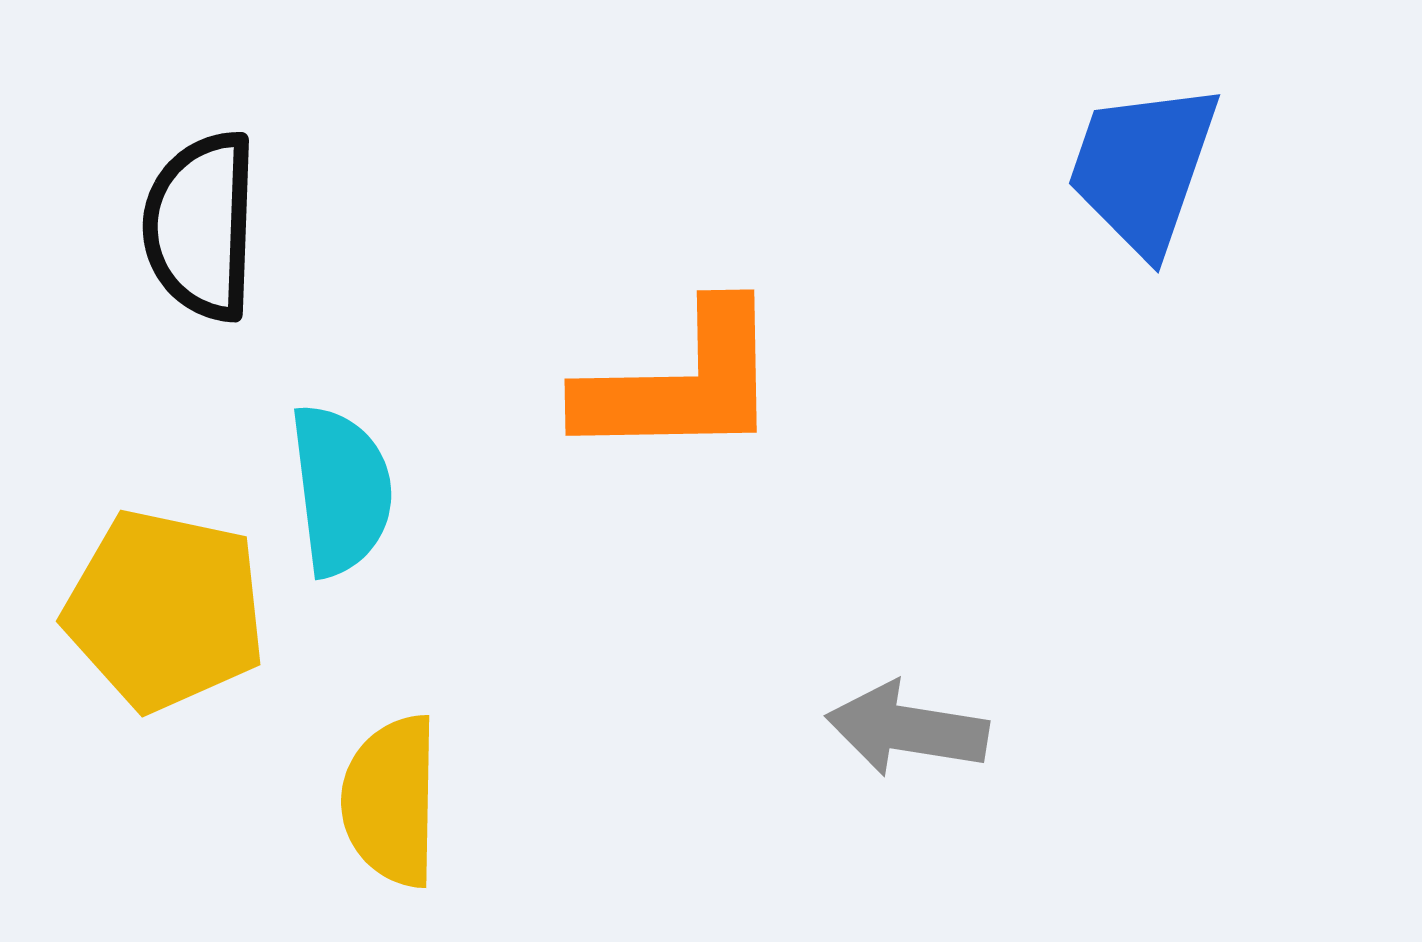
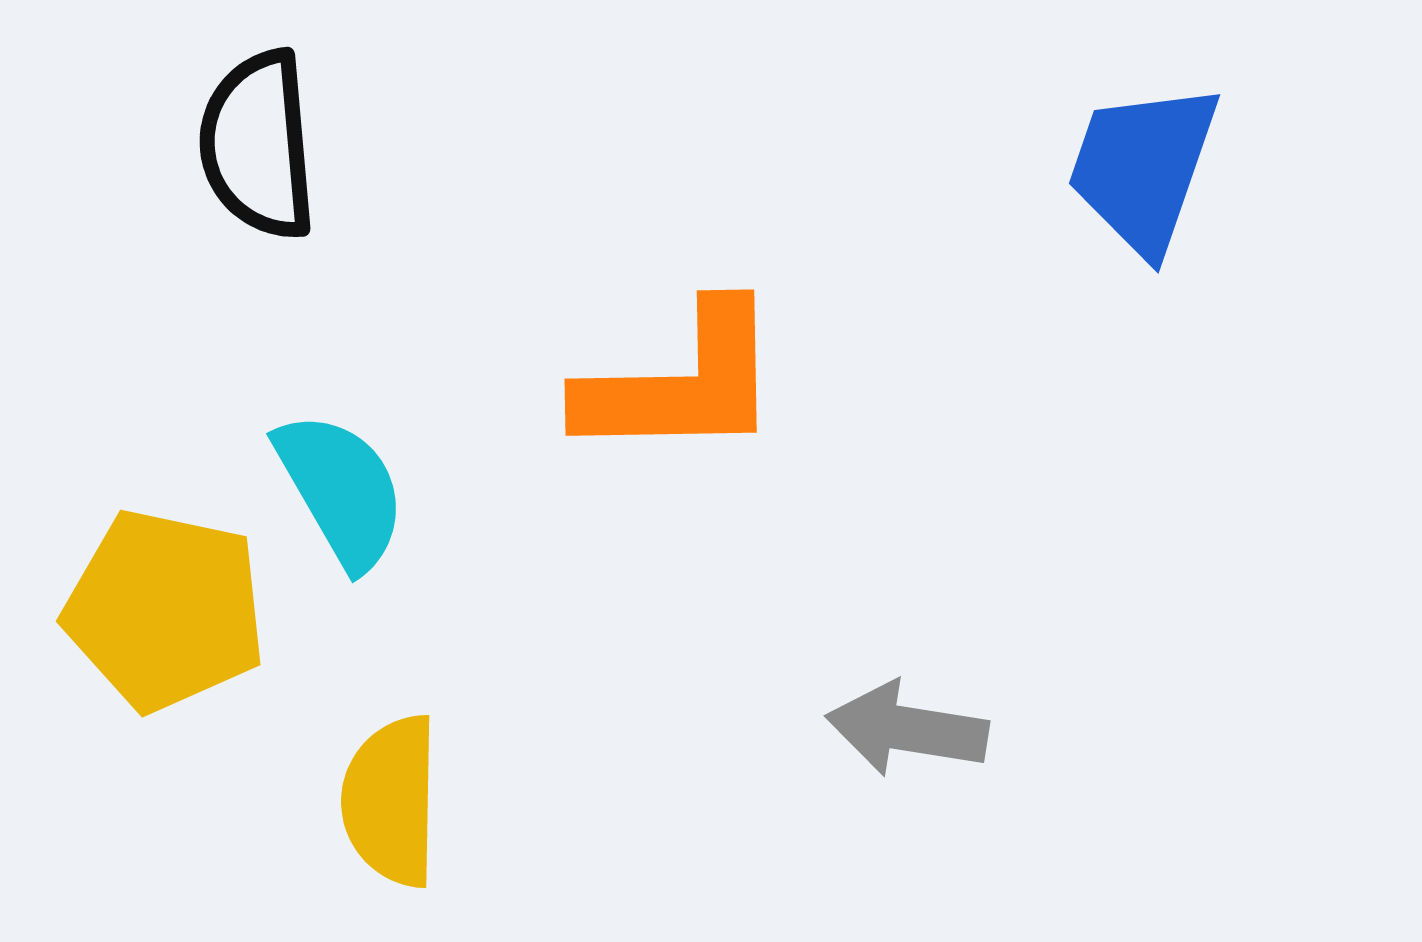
black semicircle: moved 57 px right, 81 px up; rotated 7 degrees counterclockwise
cyan semicircle: rotated 23 degrees counterclockwise
